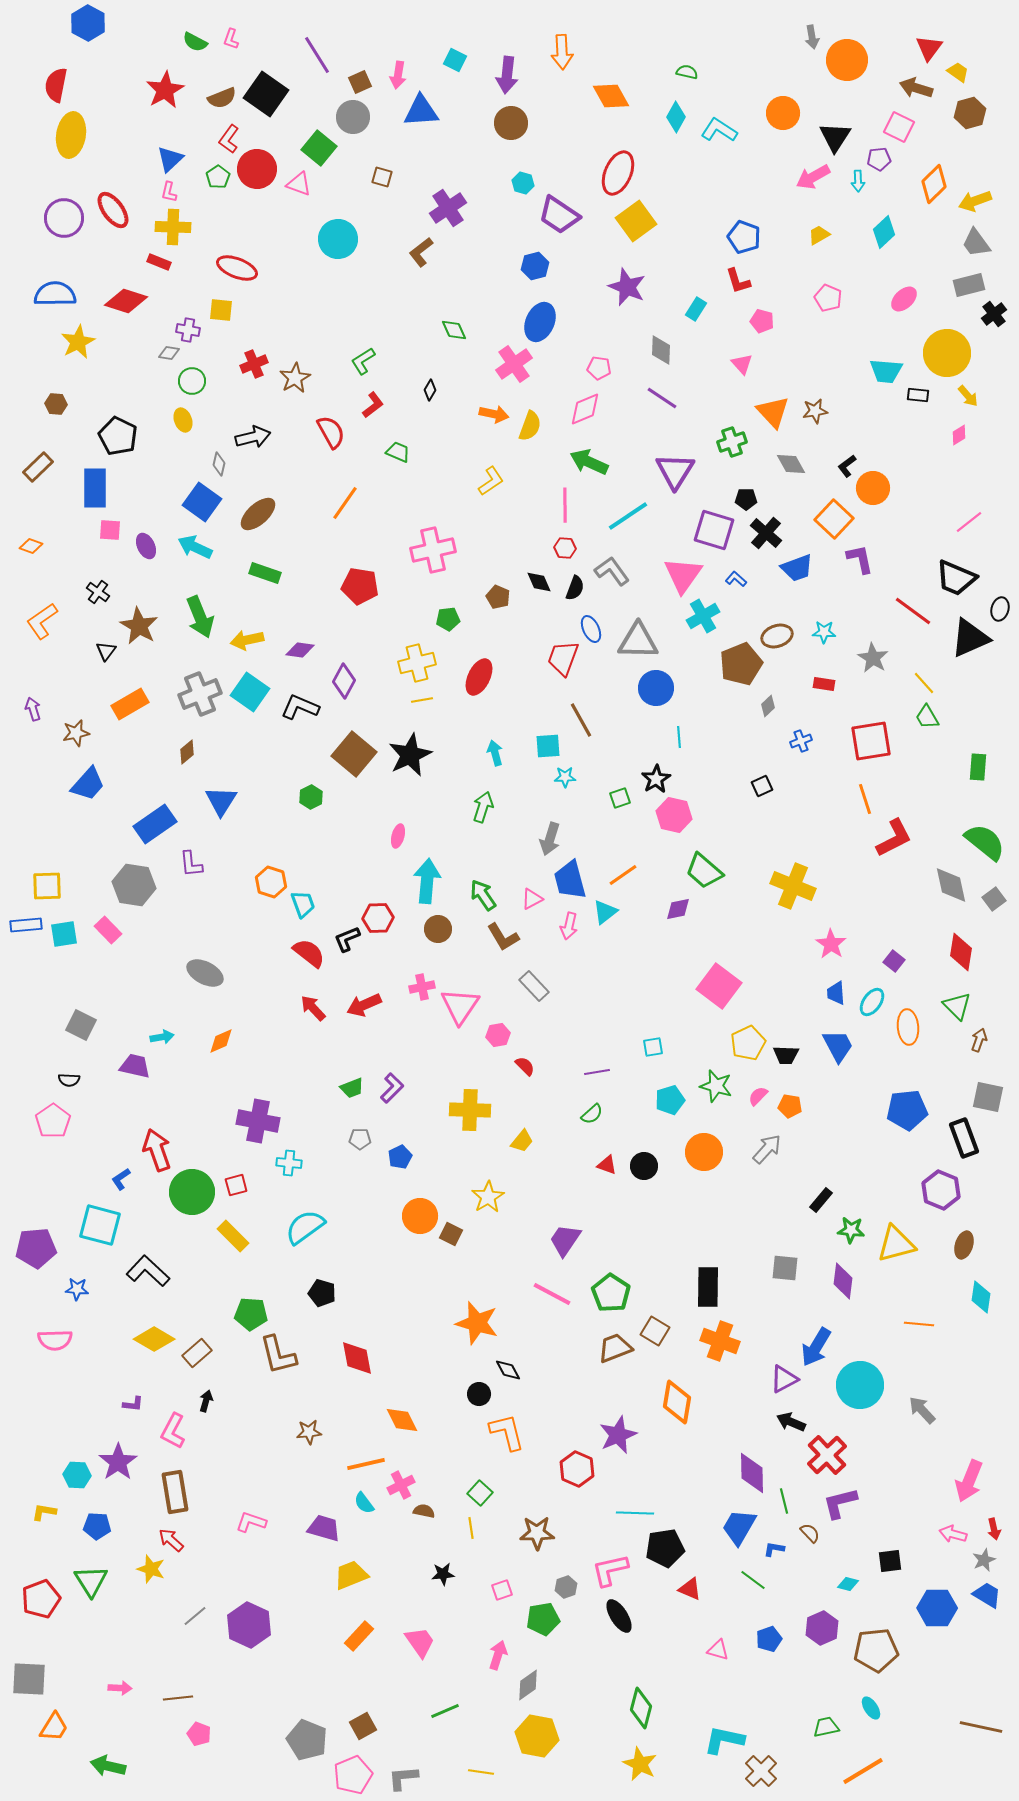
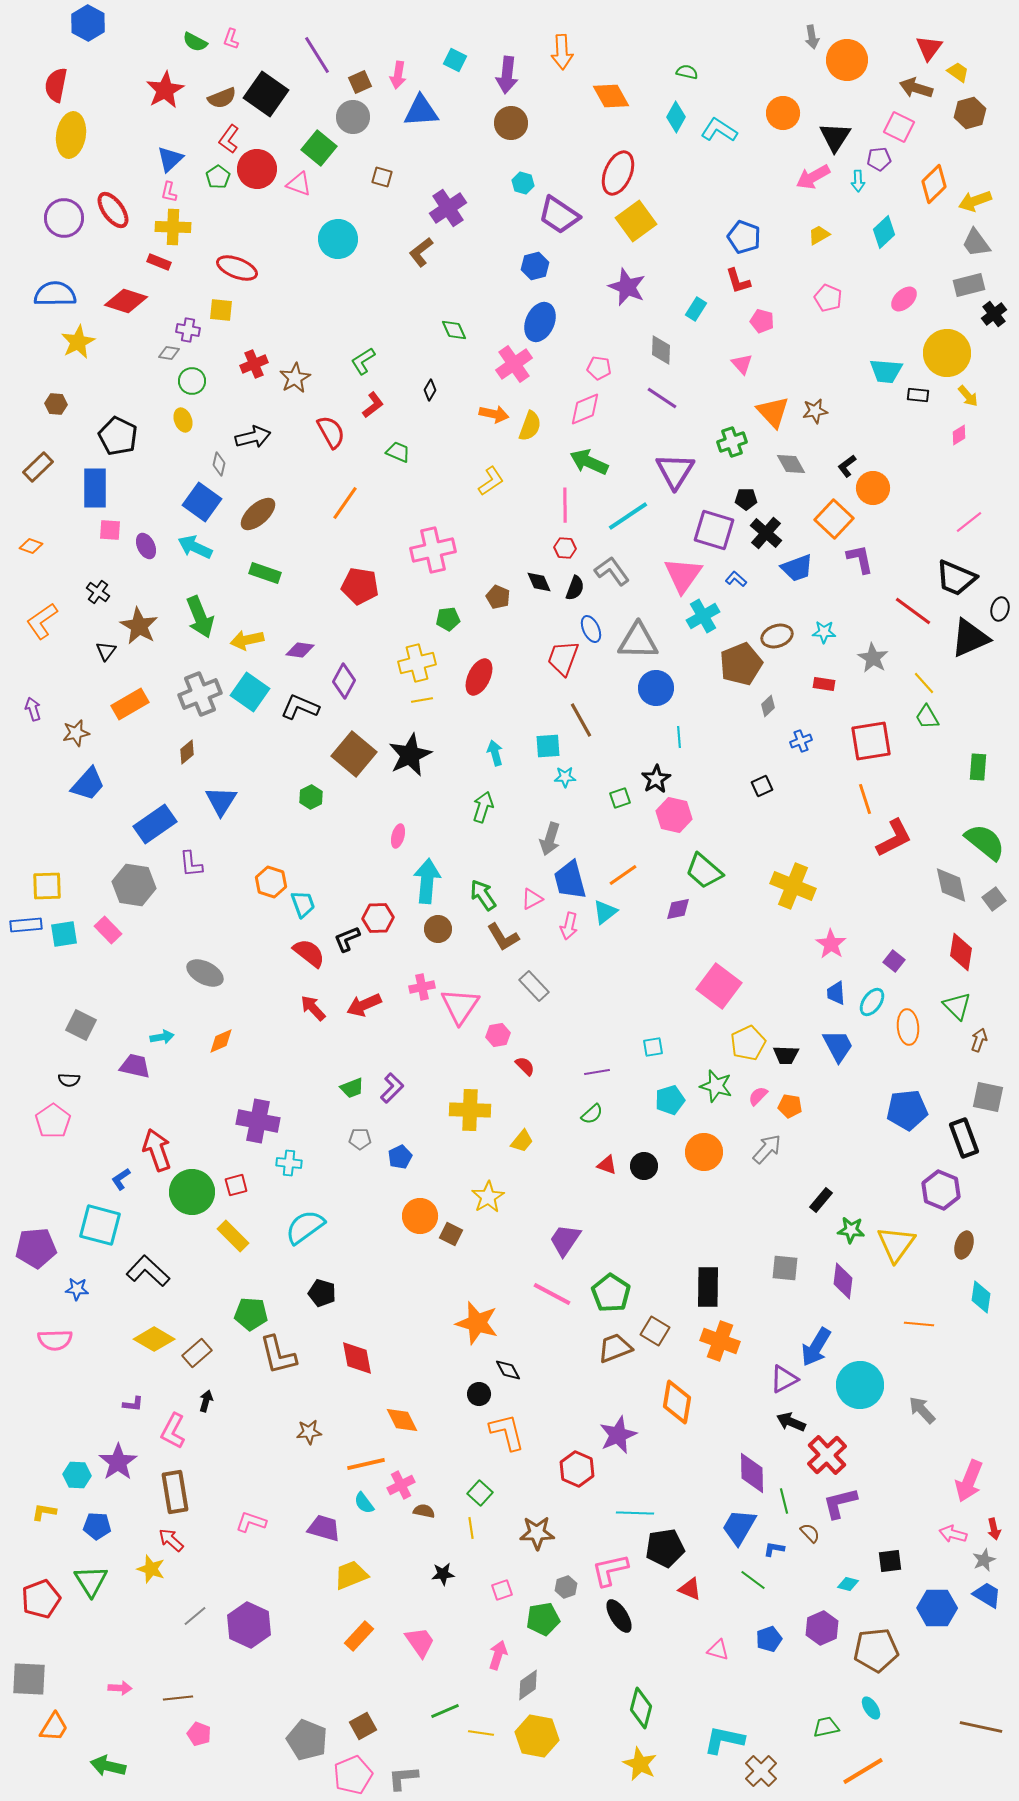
yellow triangle at (896, 1244): rotated 39 degrees counterclockwise
yellow line at (481, 1772): moved 39 px up
